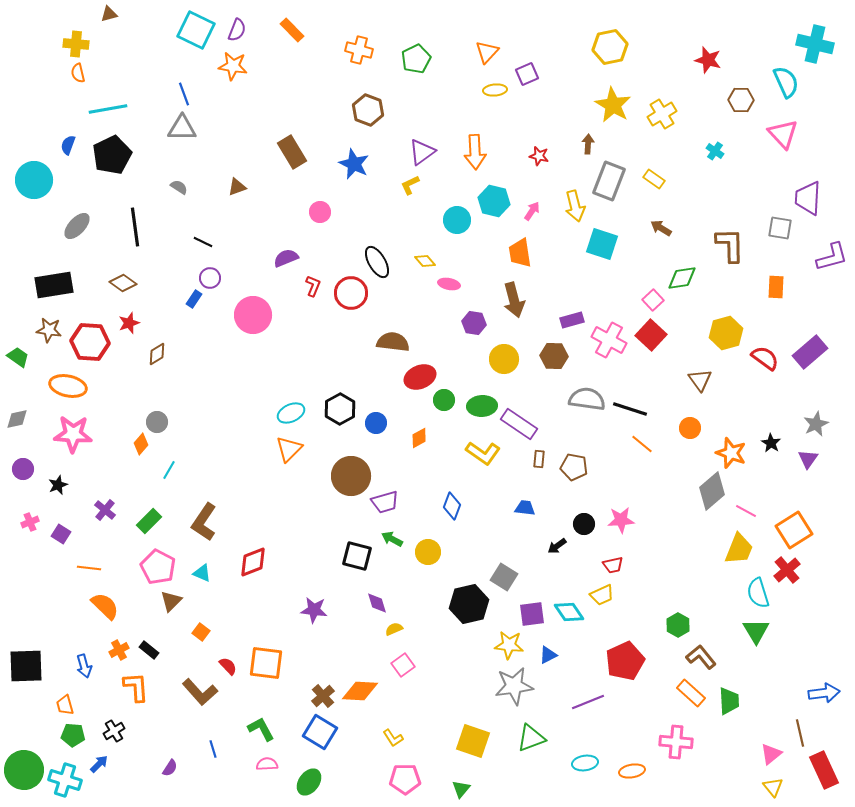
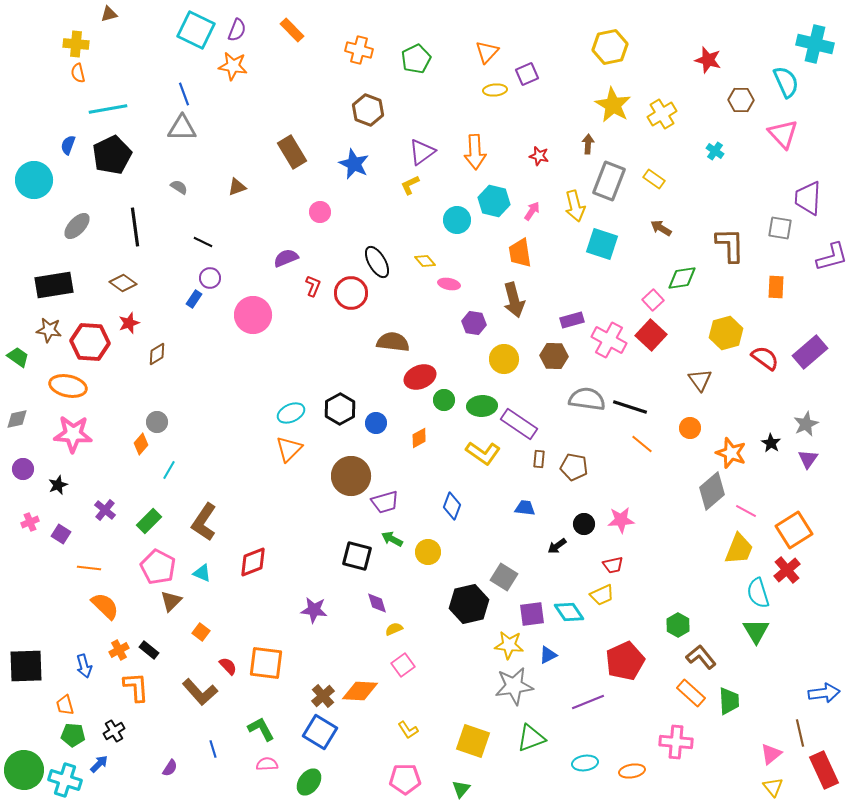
black line at (630, 409): moved 2 px up
gray star at (816, 424): moved 10 px left
yellow L-shape at (393, 738): moved 15 px right, 8 px up
